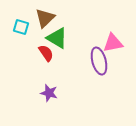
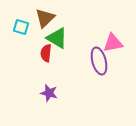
red semicircle: rotated 138 degrees counterclockwise
